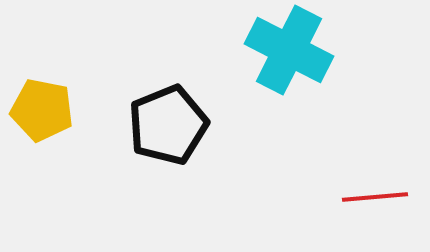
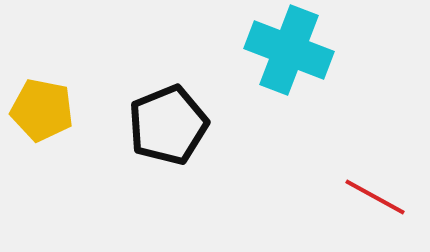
cyan cross: rotated 6 degrees counterclockwise
red line: rotated 34 degrees clockwise
